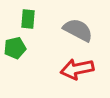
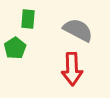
green pentagon: rotated 20 degrees counterclockwise
red arrow: moved 5 px left; rotated 80 degrees counterclockwise
